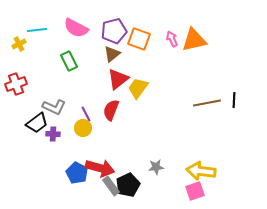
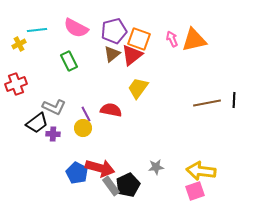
red triangle: moved 14 px right, 24 px up
red semicircle: rotated 80 degrees clockwise
